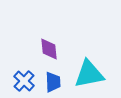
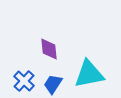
blue trapezoid: moved 2 px down; rotated 145 degrees counterclockwise
